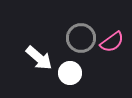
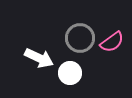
gray circle: moved 1 px left
white arrow: rotated 16 degrees counterclockwise
